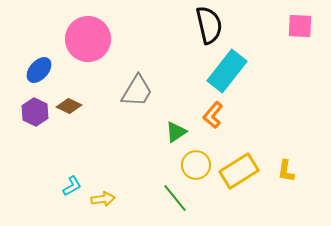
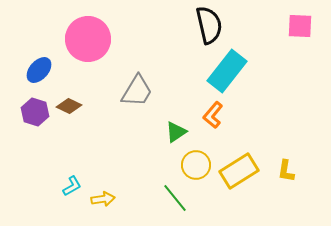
purple hexagon: rotated 8 degrees counterclockwise
